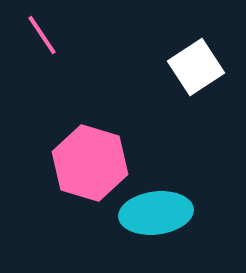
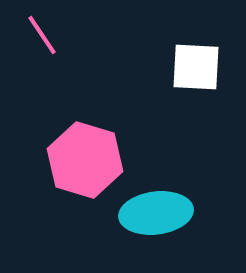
white square: rotated 36 degrees clockwise
pink hexagon: moved 5 px left, 3 px up
